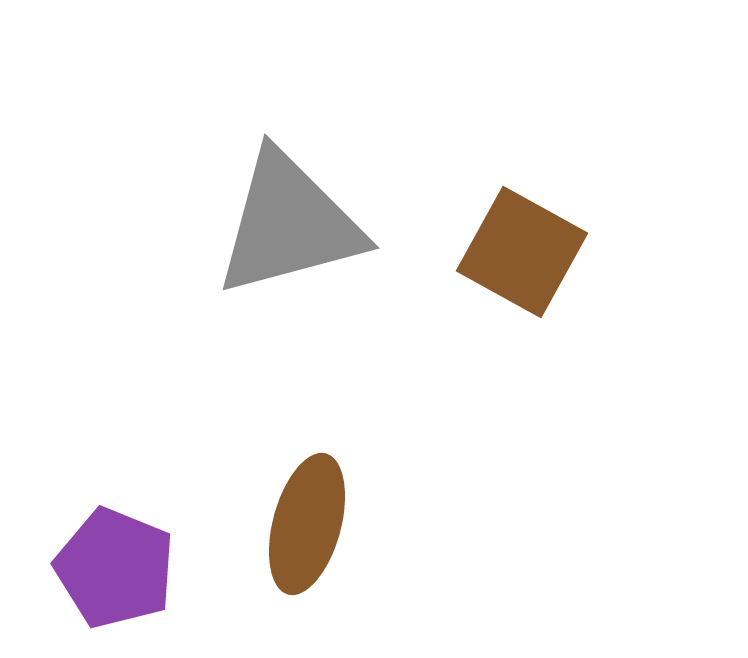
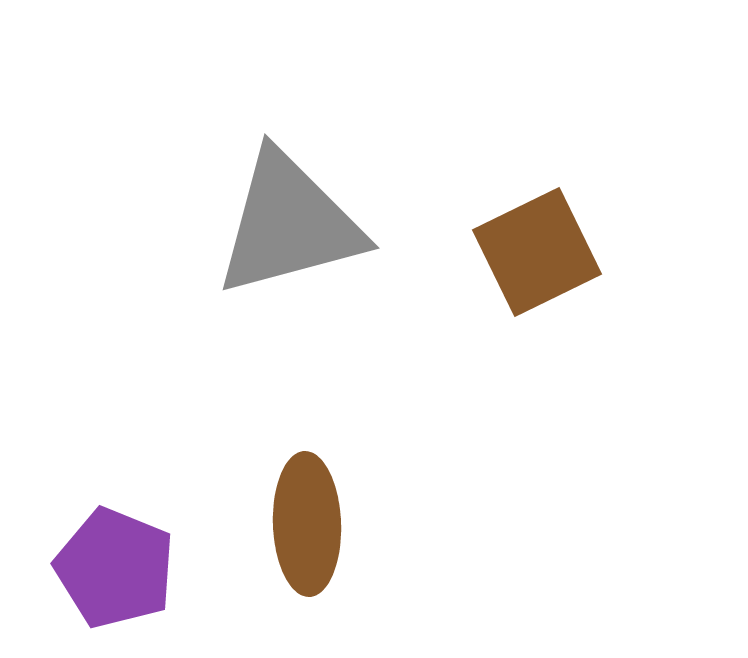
brown square: moved 15 px right; rotated 35 degrees clockwise
brown ellipse: rotated 17 degrees counterclockwise
